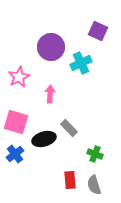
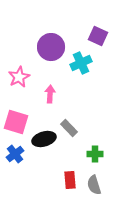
purple square: moved 5 px down
green cross: rotated 21 degrees counterclockwise
